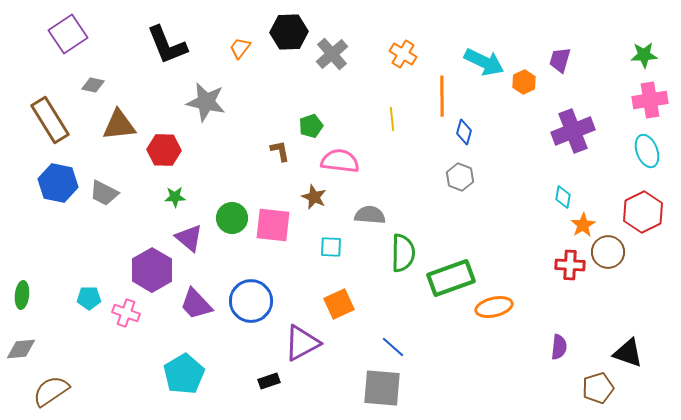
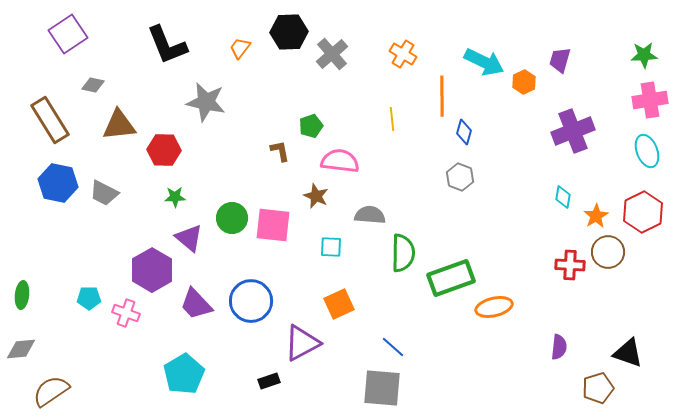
brown star at (314, 197): moved 2 px right, 1 px up
orange star at (583, 225): moved 13 px right, 9 px up
